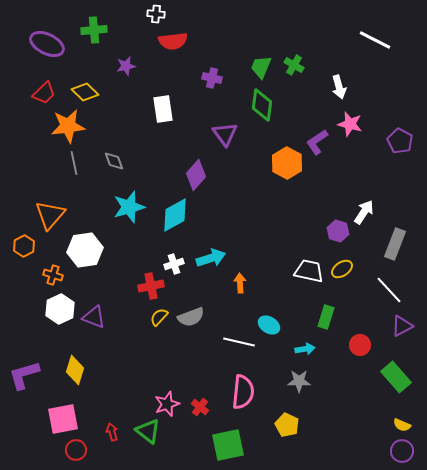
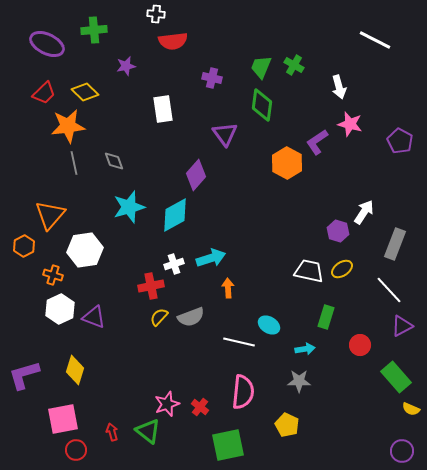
orange arrow at (240, 283): moved 12 px left, 5 px down
yellow semicircle at (402, 425): moved 9 px right, 16 px up
